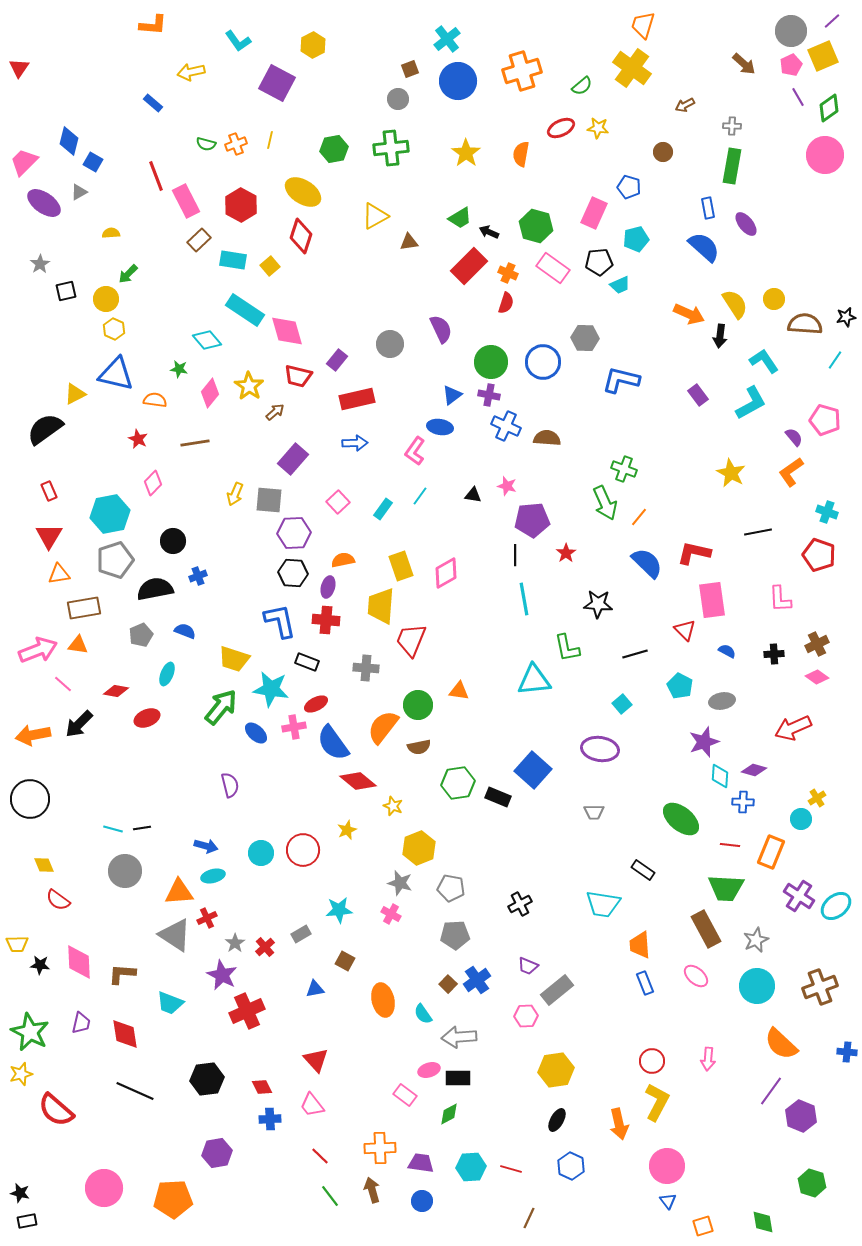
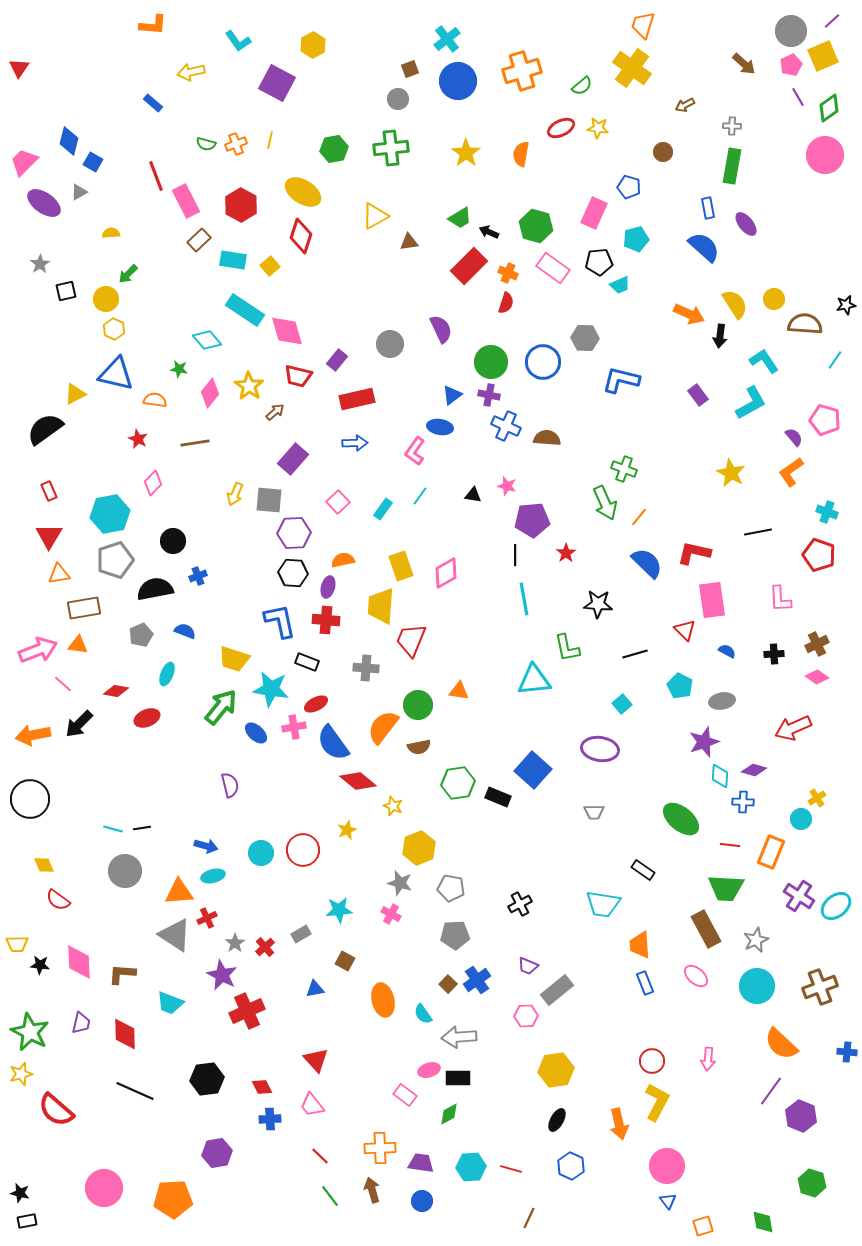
black star at (846, 317): moved 12 px up
red diamond at (125, 1034): rotated 8 degrees clockwise
